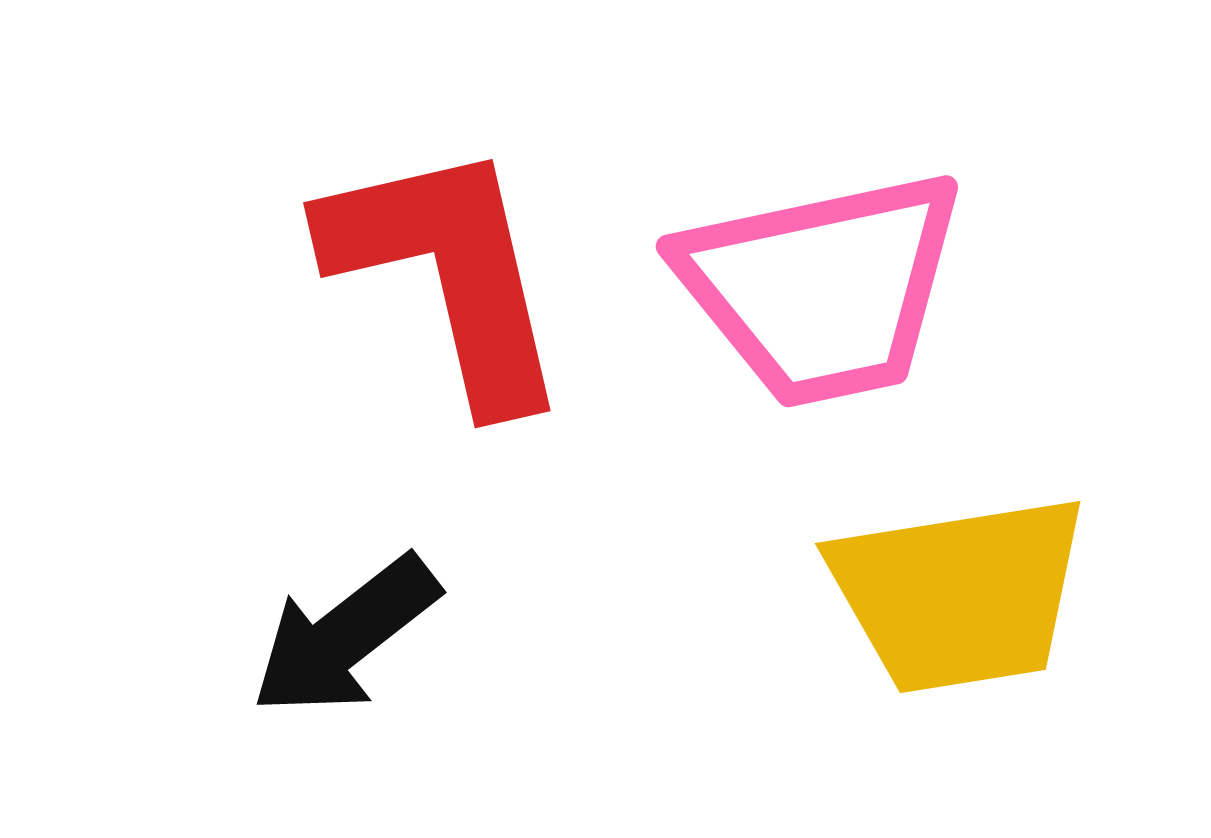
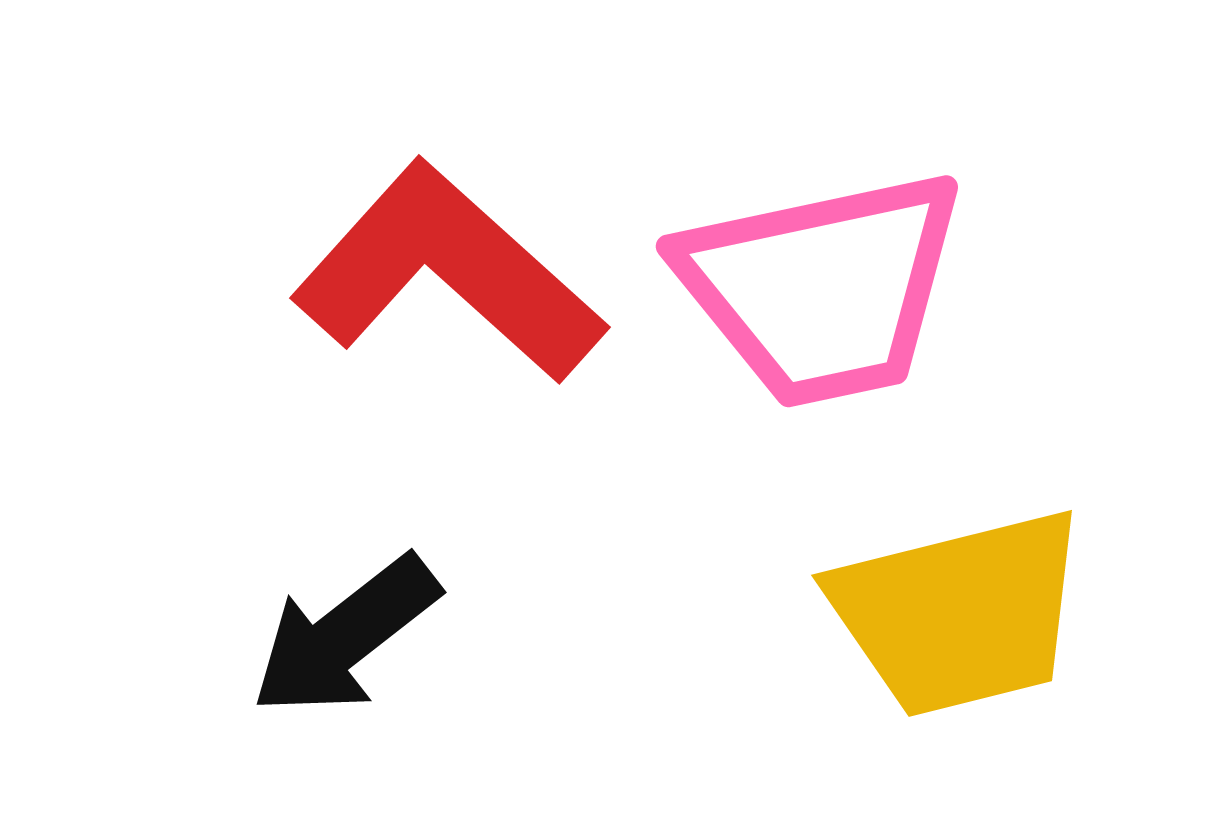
red L-shape: rotated 35 degrees counterclockwise
yellow trapezoid: moved 19 px down; rotated 5 degrees counterclockwise
